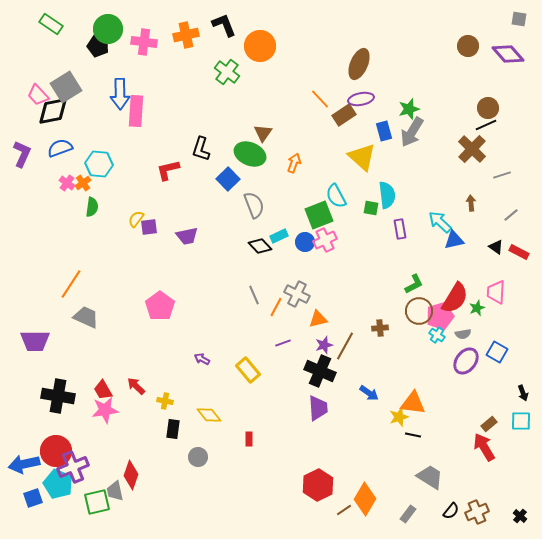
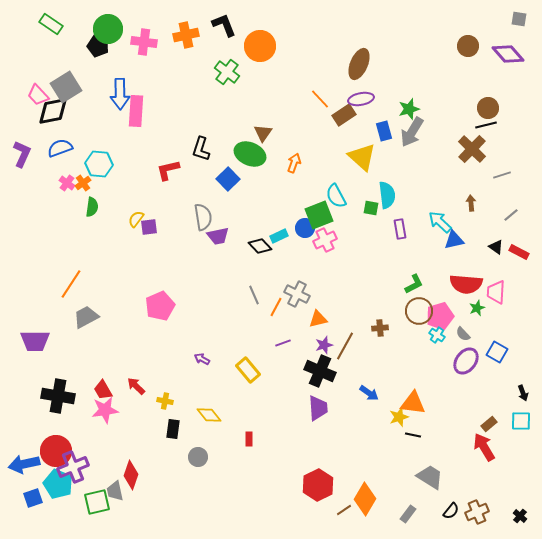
black line at (486, 125): rotated 10 degrees clockwise
gray semicircle at (254, 205): moved 51 px left, 12 px down; rotated 12 degrees clockwise
purple trapezoid at (187, 236): moved 31 px right
blue circle at (305, 242): moved 14 px up
red semicircle at (455, 298): moved 11 px right, 14 px up; rotated 64 degrees clockwise
pink pentagon at (160, 306): rotated 12 degrees clockwise
gray trapezoid at (86, 317): rotated 52 degrees counterclockwise
gray semicircle at (463, 334): rotated 56 degrees clockwise
